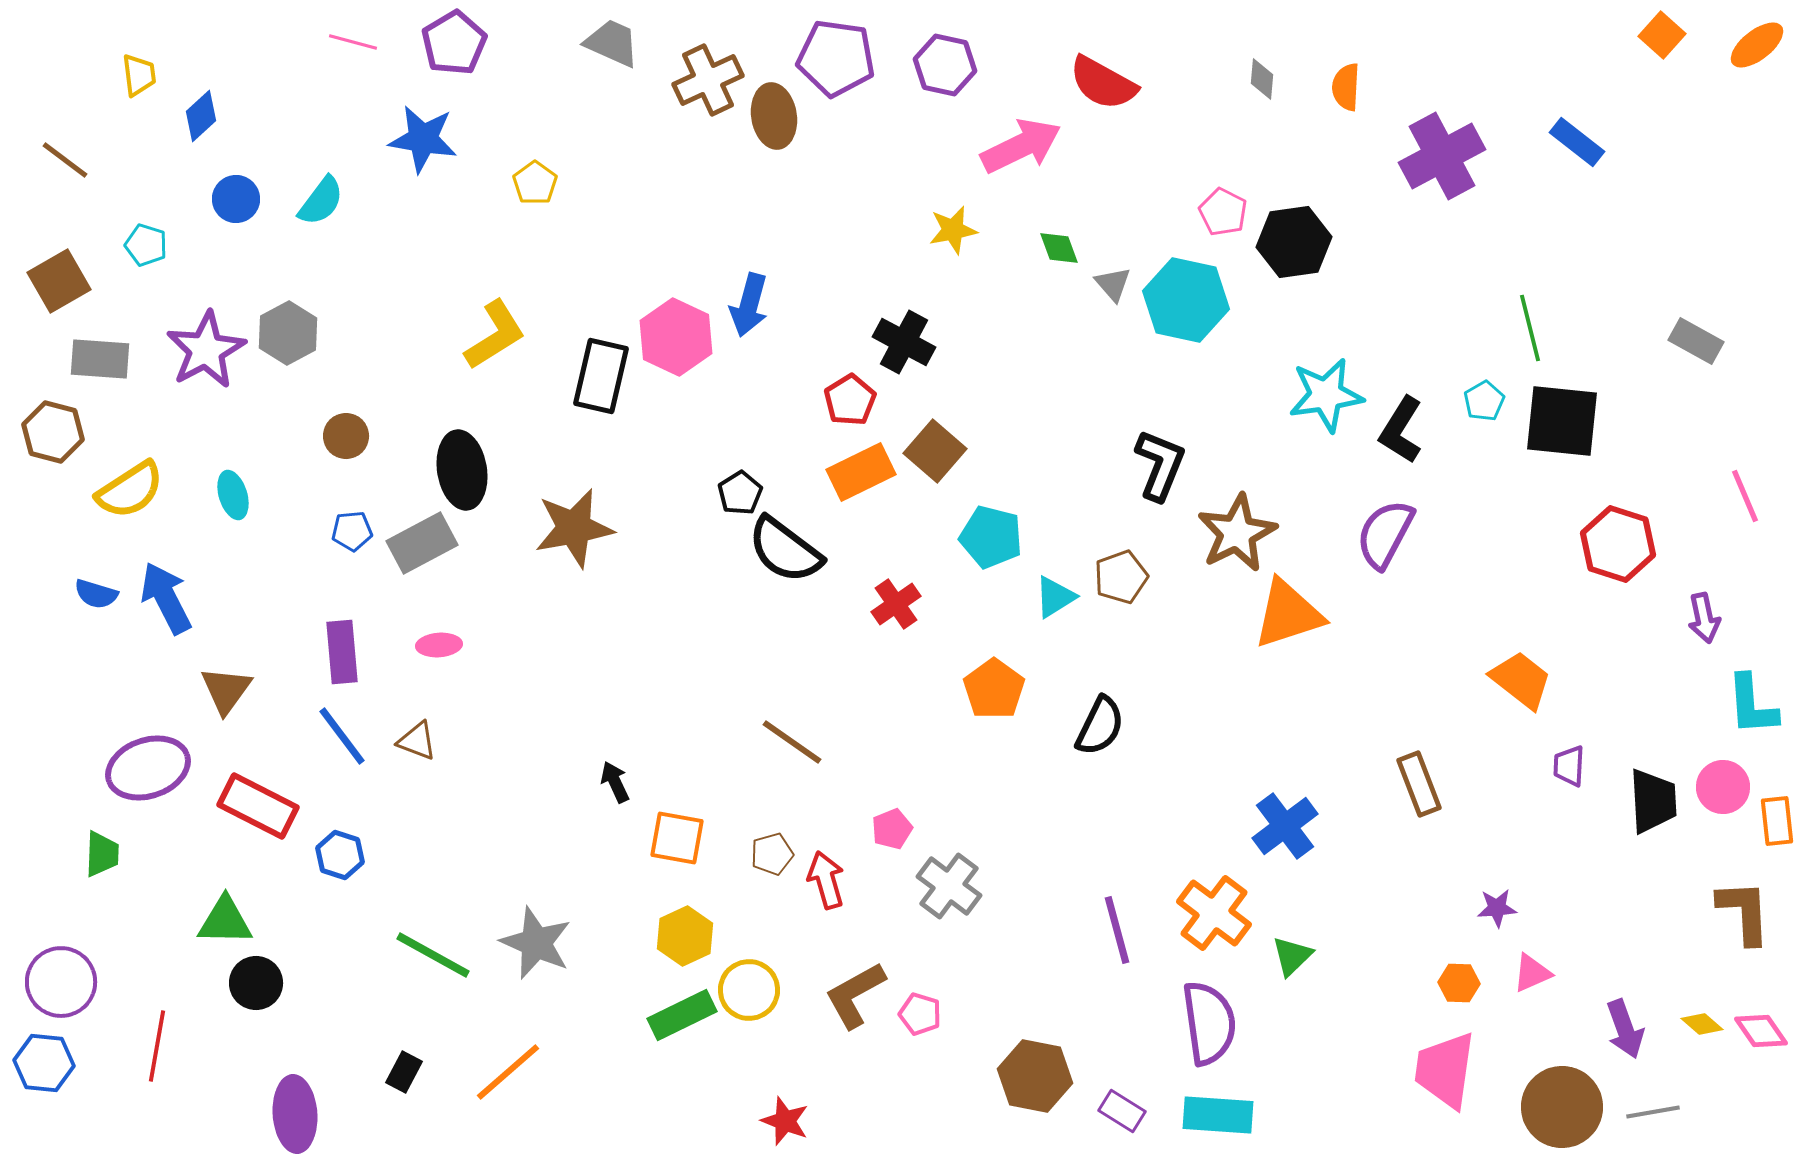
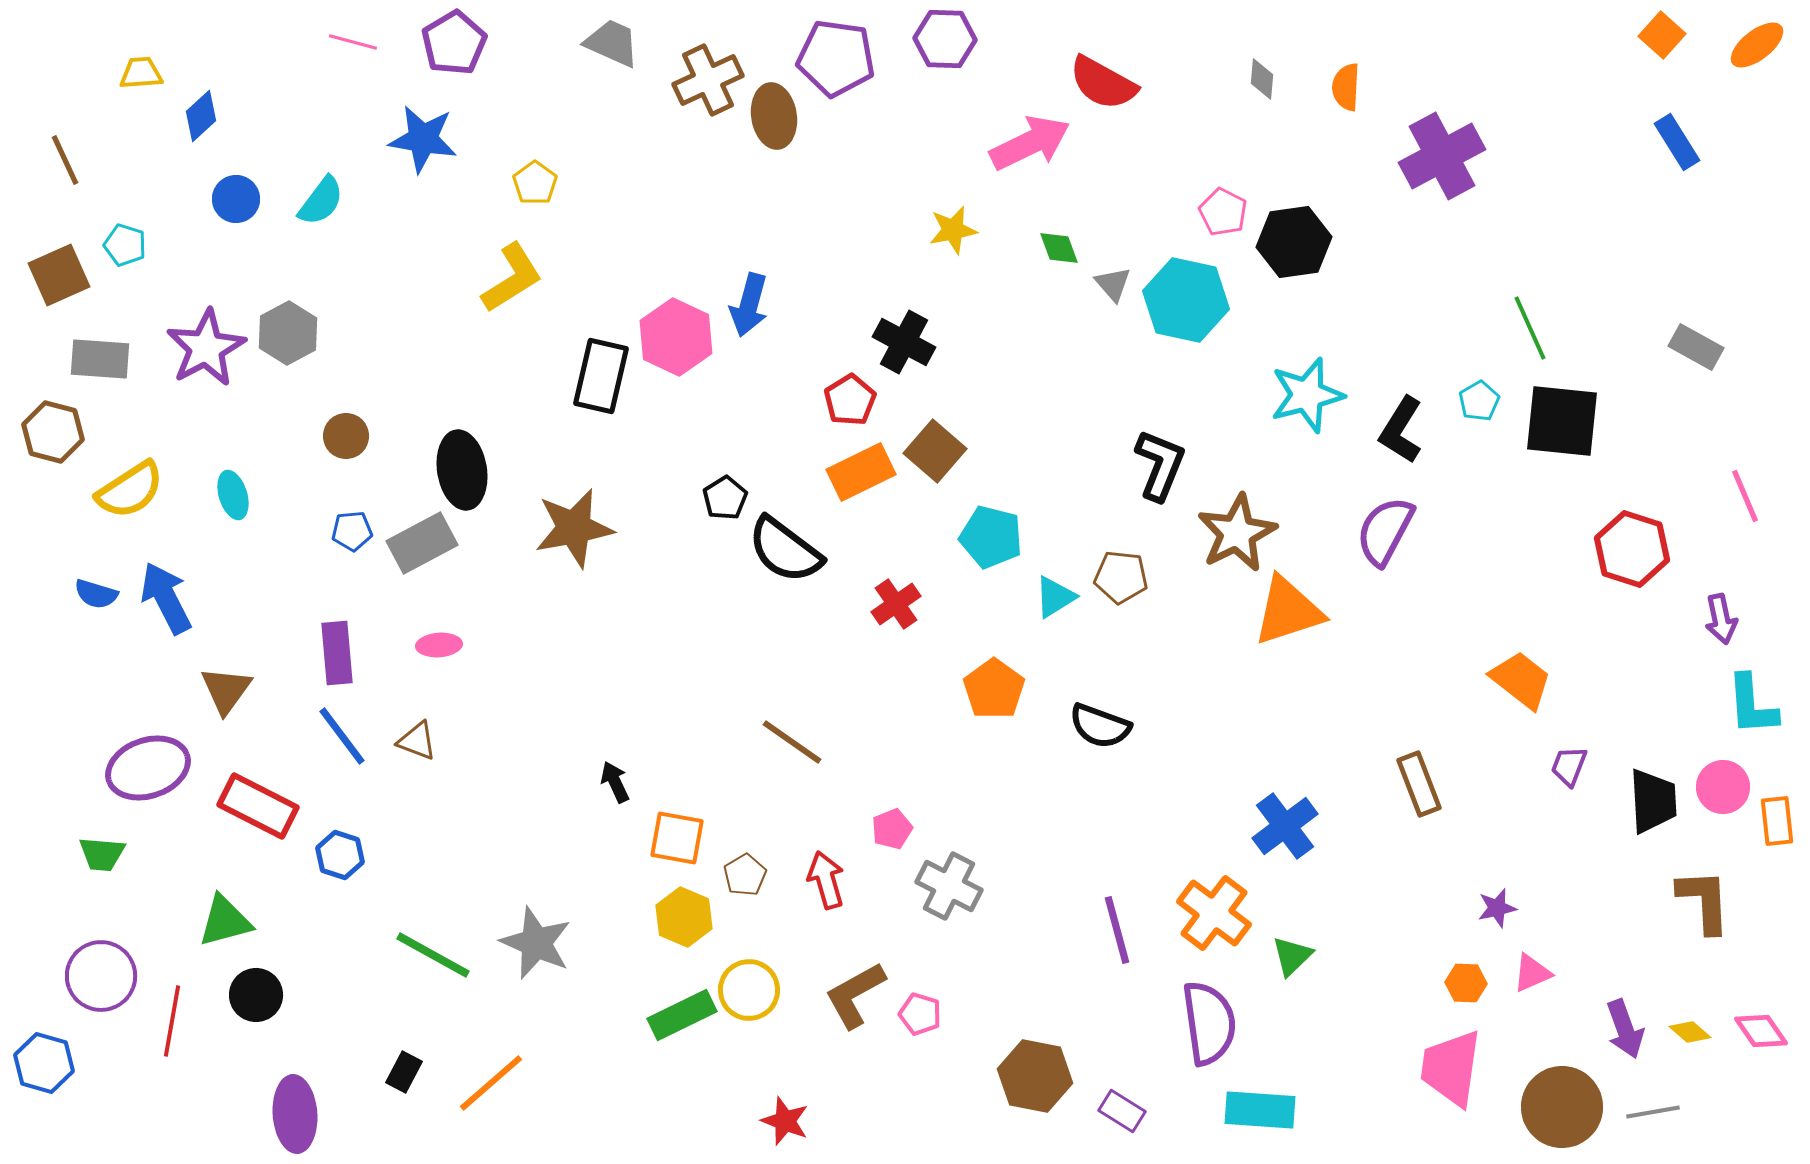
purple hexagon at (945, 65): moved 26 px up; rotated 10 degrees counterclockwise
yellow trapezoid at (139, 75): moved 2 px right, 2 px up; rotated 87 degrees counterclockwise
blue rectangle at (1577, 142): moved 100 px right; rotated 20 degrees clockwise
pink arrow at (1021, 146): moved 9 px right, 3 px up
brown line at (65, 160): rotated 28 degrees clockwise
cyan pentagon at (146, 245): moved 21 px left
brown square at (59, 281): moved 6 px up; rotated 6 degrees clockwise
green line at (1530, 328): rotated 10 degrees counterclockwise
yellow L-shape at (495, 335): moved 17 px right, 57 px up
gray rectangle at (1696, 341): moved 6 px down
purple star at (206, 350): moved 2 px up
cyan star at (1326, 395): moved 19 px left; rotated 6 degrees counterclockwise
cyan pentagon at (1484, 401): moved 5 px left
black pentagon at (740, 493): moved 15 px left, 5 px down
purple semicircle at (1385, 534): moved 3 px up
red hexagon at (1618, 544): moved 14 px right, 5 px down
brown pentagon at (1121, 577): rotated 26 degrees clockwise
orange triangle at (1288, 614): moved 3 px up
purple arrow at (1704, 618): moved 17 px right, 1 px down
purple rectangle at (342, 652): moved 5 px left, 1 px down
black semicircle at (1100, 726): rotated 84 degrees clockwise
purple trapezoid at (1569, 766): rotated 18 degrees clockwise
green trapezoid at (102, 854): rotated 93 degrees clockwise
brown pentagon at (772, 854): moved 27 px left, 21 px down; rotated 15 degrees counterclockwise
gray cross at (949, 886): rotated 10 degrees counterclockwise
purple star at (1497, 908): rotated 9 degrees counterclockwise
brown L-shape at (1744, 912): moved 40 px left, 11 px up
green triangle at (225, 921): rotated 16 degrees counterclockwise
yellow hexagon at (685, 936): moved 1 px left, 19 px up; rotated 12 degrees counterclockwise
purple circle at (61, 982): moved 40 px right, 6 px up
black circle at (256, 983): moved 12 px down
orange hexagon at (1459, 983): moved 7 px right
yellow diamond at (1702, 1024): moved 12 px left, 8 px down
red line at (157, 1046): moved 15 px right, 25 px up
blue hexagon at (44, 1063): rotated 10 degrees clockwise
pink trapezoid at (1445, 1070): moved 6 px right, 2 px up
orange line at (508, 1072): moved 17 px left, 11 px down
cyan rectangle at (1218, 1115): moved 42 px right, 5 px up
